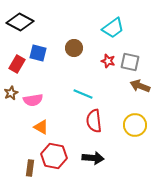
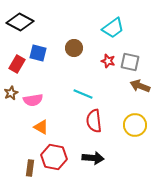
red hexagon: moved 1 px down
